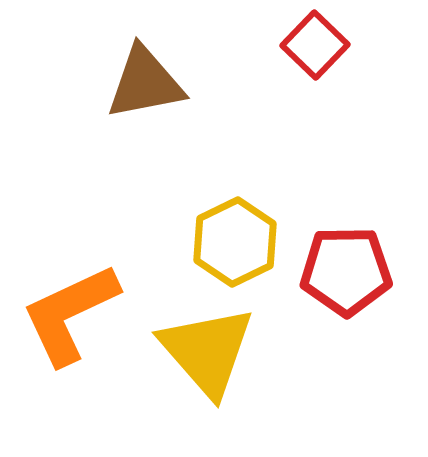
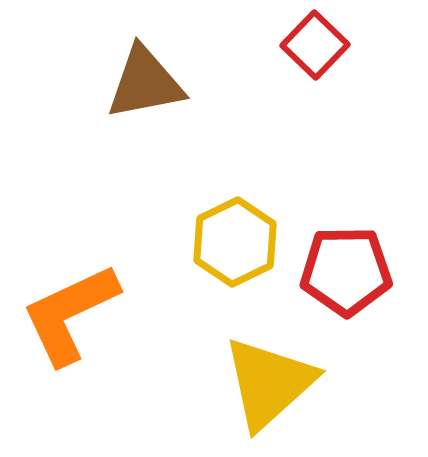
yellow triangle: moved 62 px right, 32 px down; rotated 29 degrees clockwise
